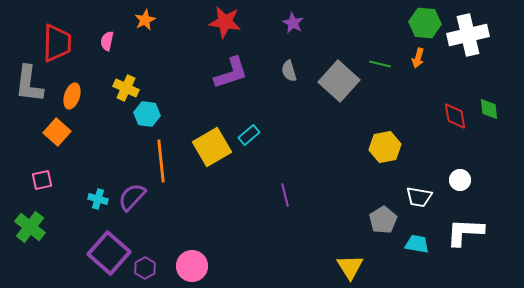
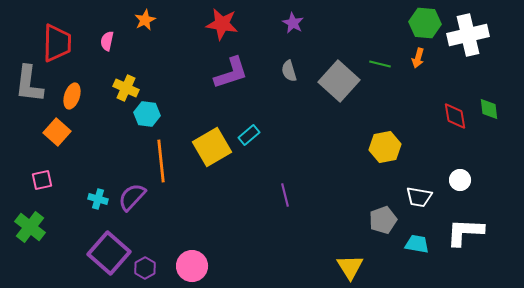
red star: moved 3 px left, 2 px down
gray pentagon: rotated 12 degrees clockwise
